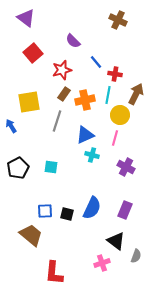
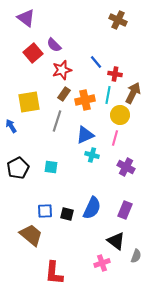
purple semicircle: moved 19 px left, 4 px down
brown arrow: moved 3 px left, 1 px up
